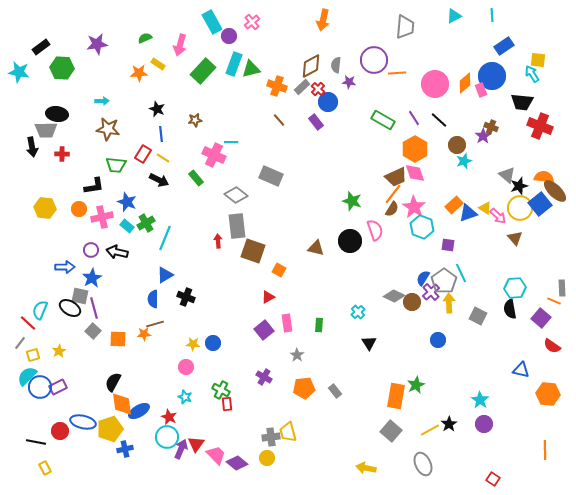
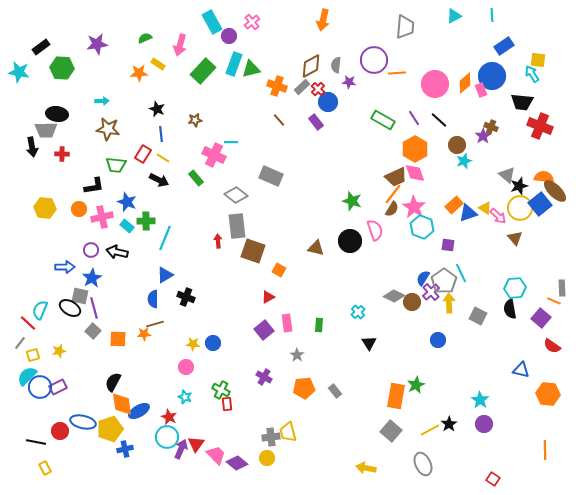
green cross at (146, 223): moved 2 px up; rotated 30 degrees clockwise
yellow star at (59, 351): rotated 16 degrees clockwise
